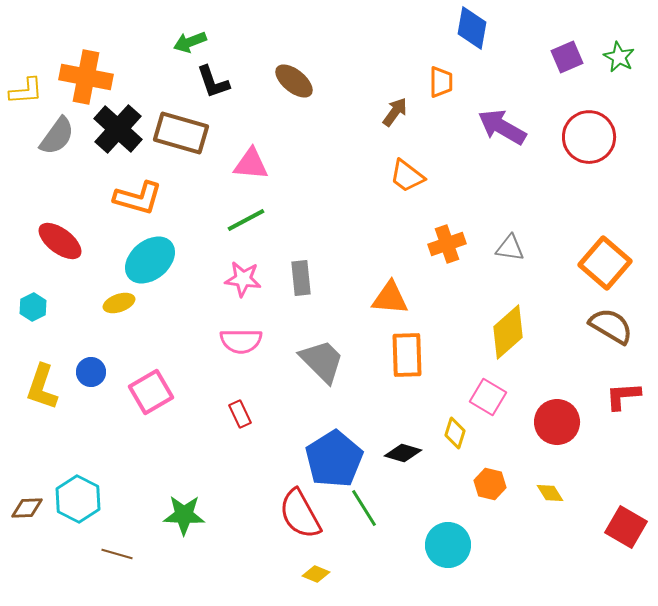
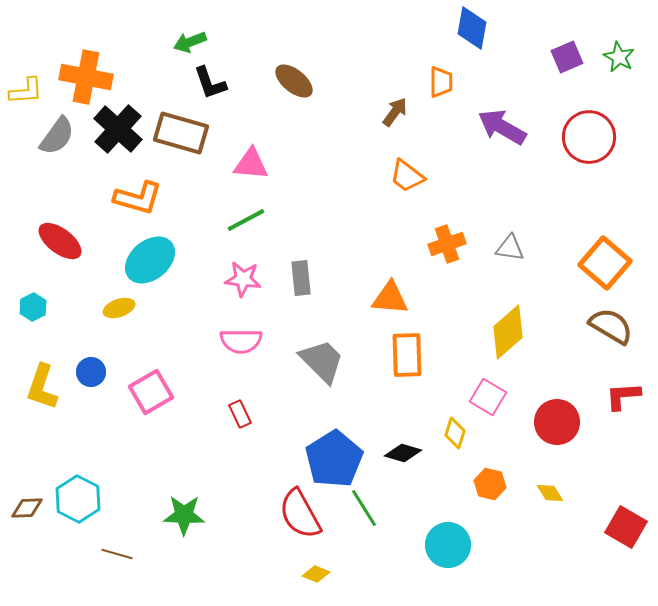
black L-shape at (213, 82): moved 3 px left, 1 px down
yellow ellipse at (119, 303): moved 5 px down
